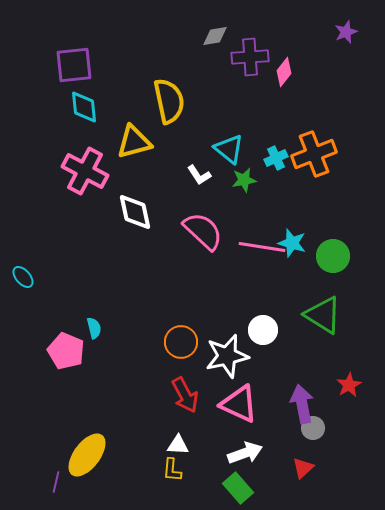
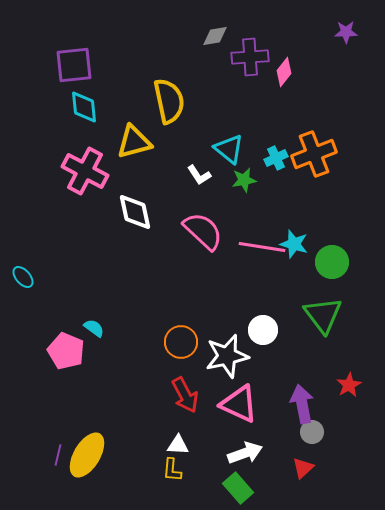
purple star: rotated 20 degrees clockwise
cyan star: moved 2 px right, 1 px down
green circle: moved 1 px left, 6 px down
green triangle: rotated 21 degrees clockwise
cyan semicircle: rotated 40 degrees counterclockwise
gray circle: moved 1 px left, 4 px down
yellow ellipse: rotated 6 degrees counterclockwise
purple line: moved 2 px right, 27 px up
